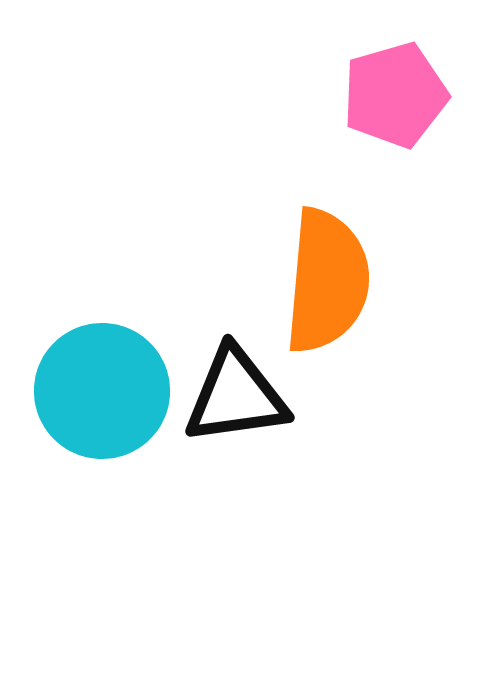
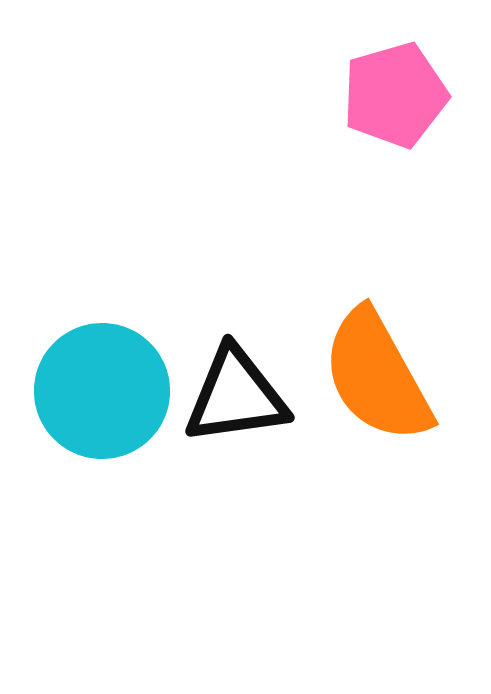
orange semicircle: moved 50 px right, 95 px down; rotated 146 degrees clockwise
